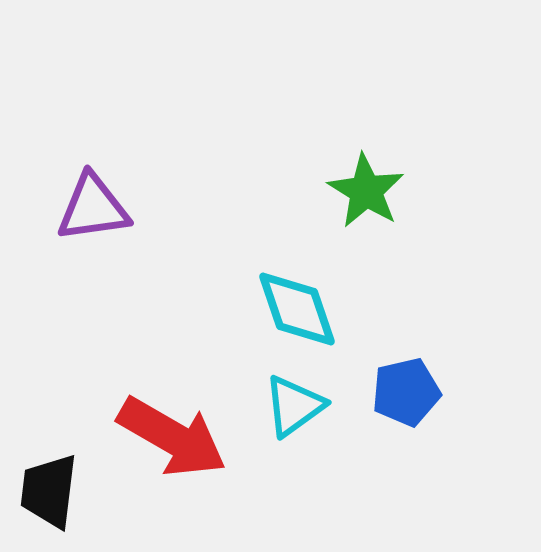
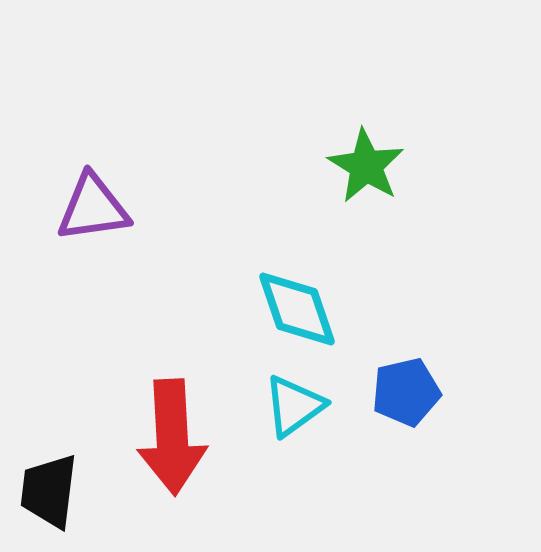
green star: moved 25 px up
red arrow: rotated 57 degrees clockwise
